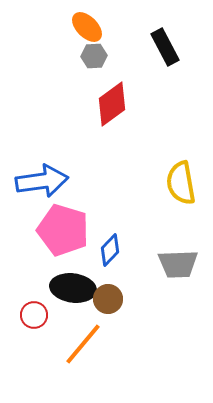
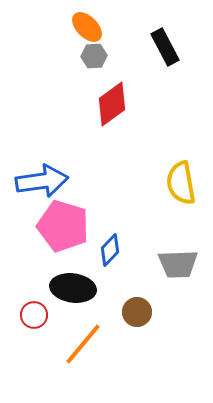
pink pentagon: moved 4 px up
brown circle: moved 29 px right, 13 px down
